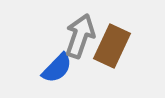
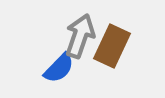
blue semicircle: moved 2 px right
